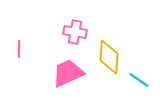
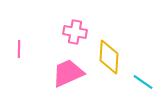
cyan line: moved 4 px right, 2 px down
